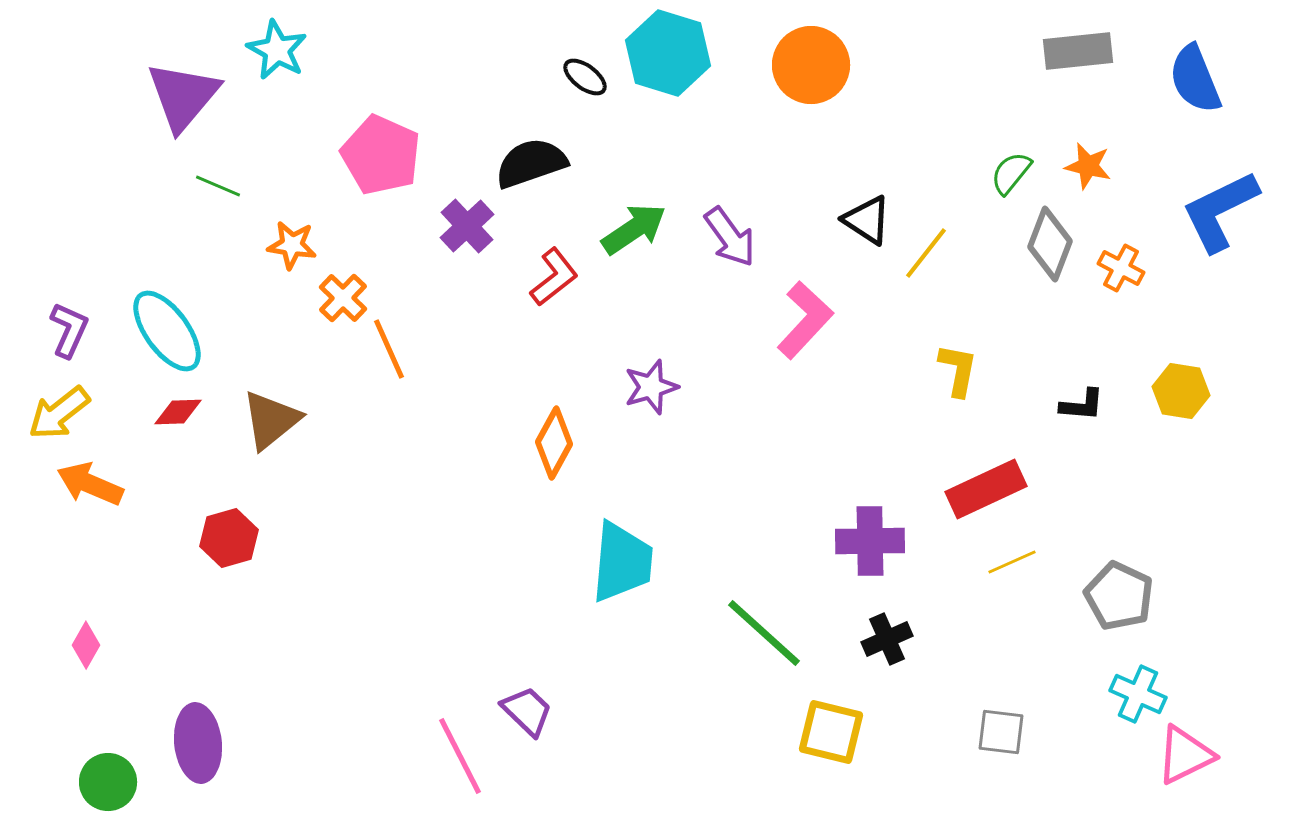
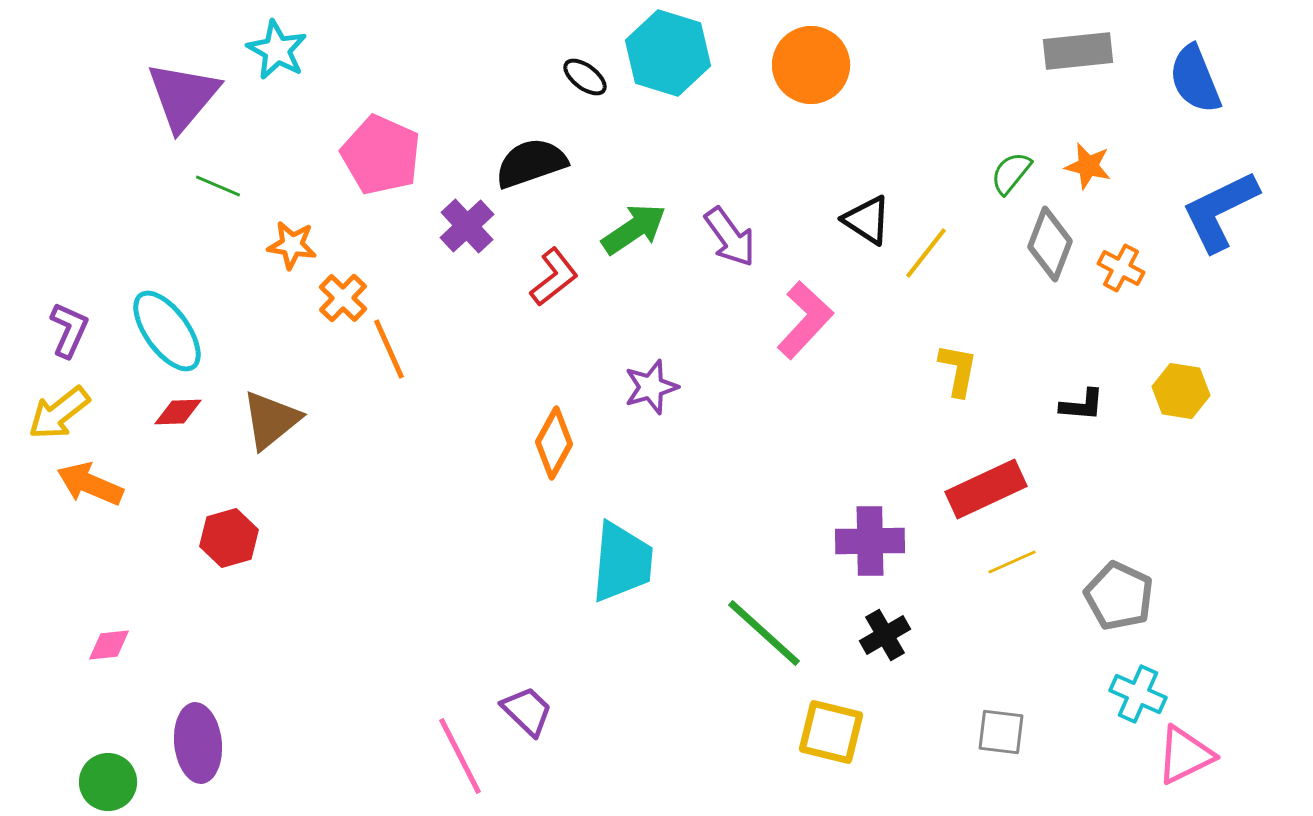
black cross at (887, 639): moved 2 px left, 4 px up; rotated 6 degrees counterclockwise
pink diamond at (86, 645): moved 23 px right; rotated 54 degrees clockwise
